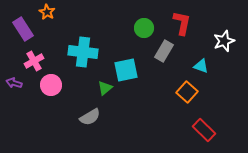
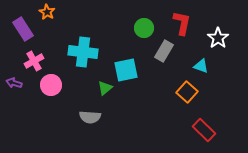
white star: moved 6 px left, 3 px up; rotated 15 degrees counterclockwise
gray semicircle: rotated 35 degrees clockwise
